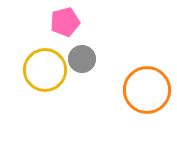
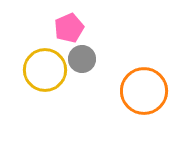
pink pentagon: moved 4 px right, 6 px down; rotated 8 degrees counterclockwise
orange circle: moved 3 px left, 1 px down
